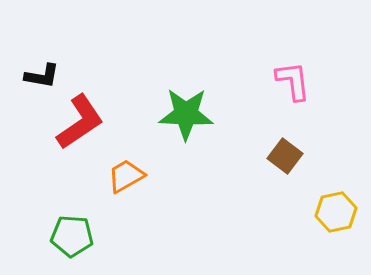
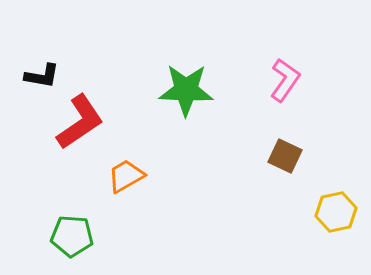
pink L-shape: moved 8 px left, 1 px up; rotated 42 degrees clockwise
green star: moved 24 px up
brown square: rotated 12 degrees counterclockwise
